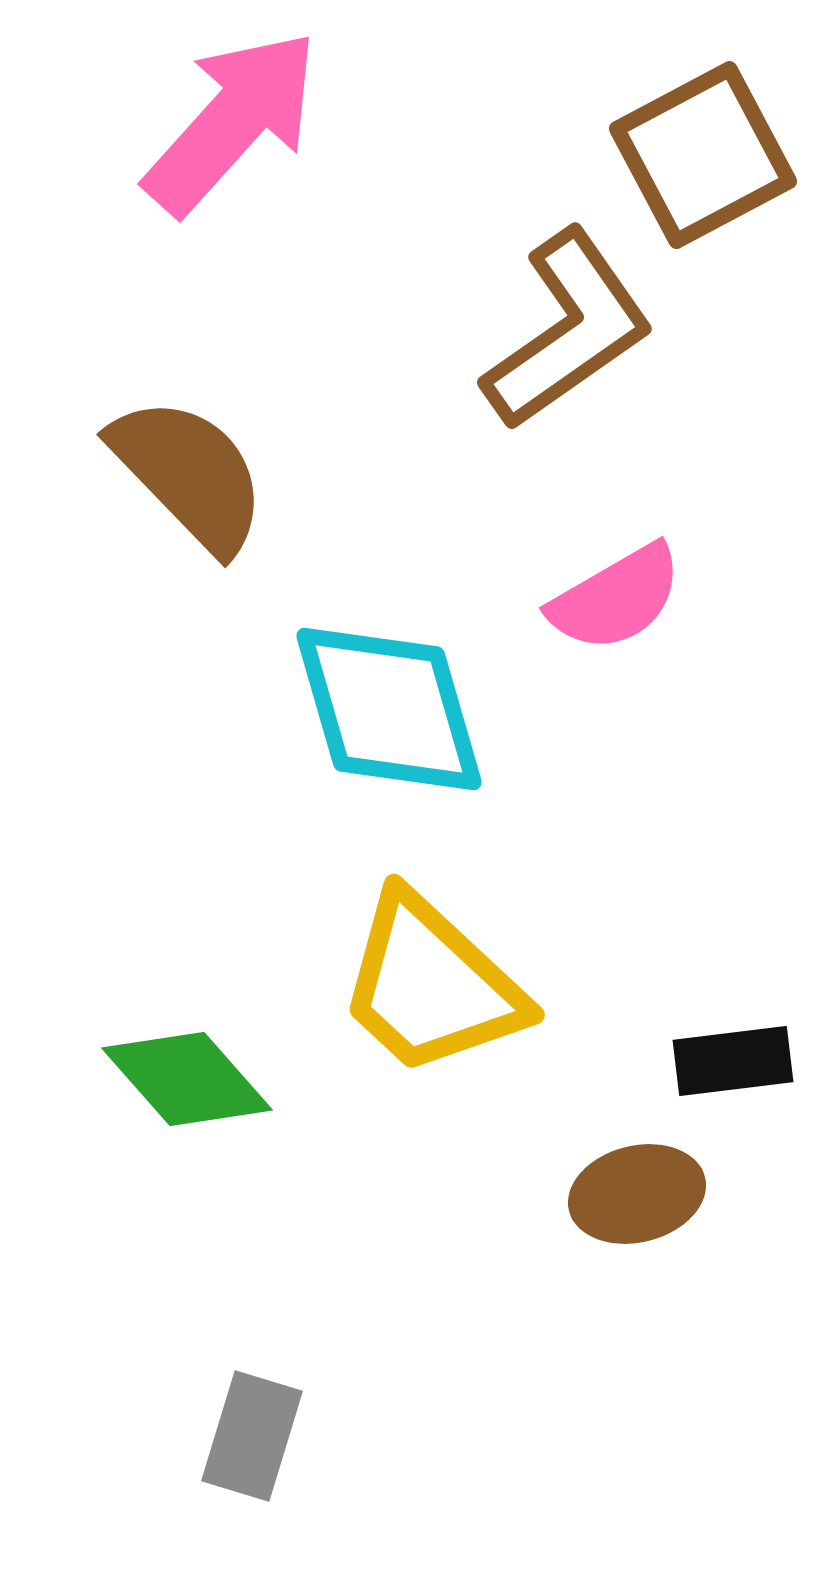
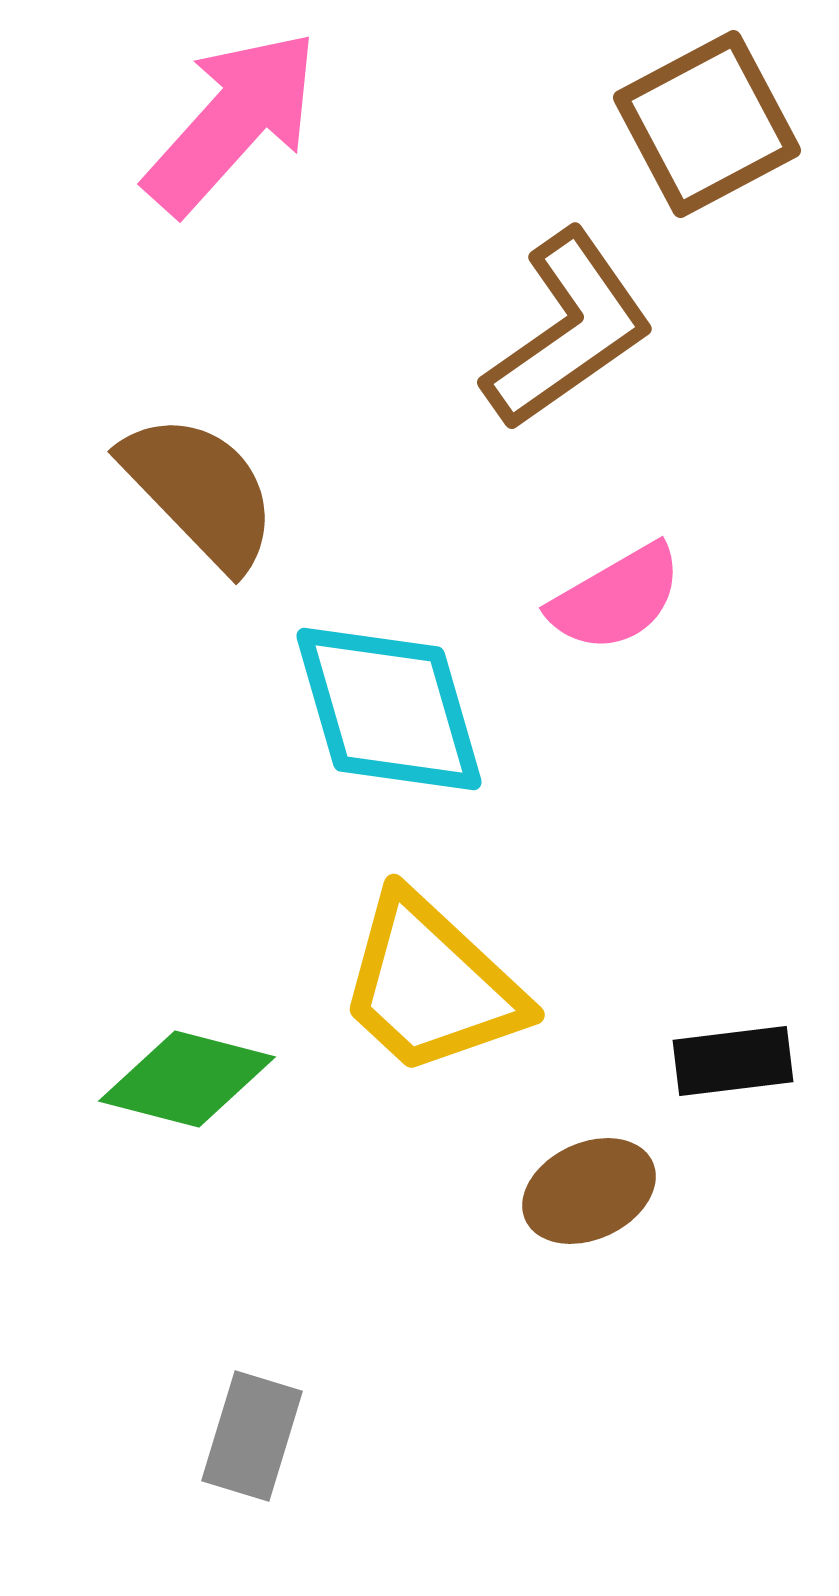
brown square: moved 4 px right, 31 px up
brown semicircle: moved 11 px right, 17 px down
green diamond: rotated 34 degrees counterclockwise
brown ellipse: moved 48 px left, 3 px up; rotated 11 degrees counterclockwise
